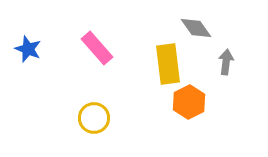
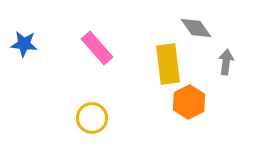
blue star: moved 4 px left, 5 px up; rotated 16 degrees counterclockwise
yellow circle: moved 2 px left
